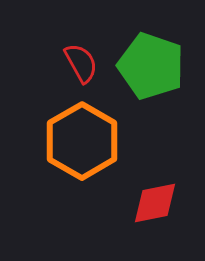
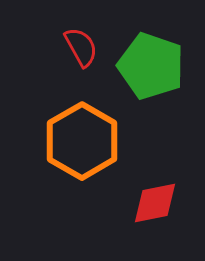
red semicircle: moved 16 px up
